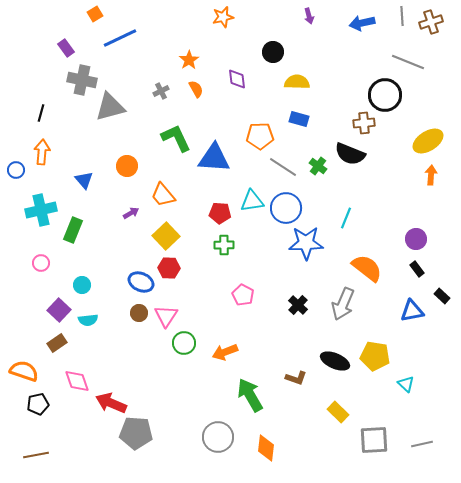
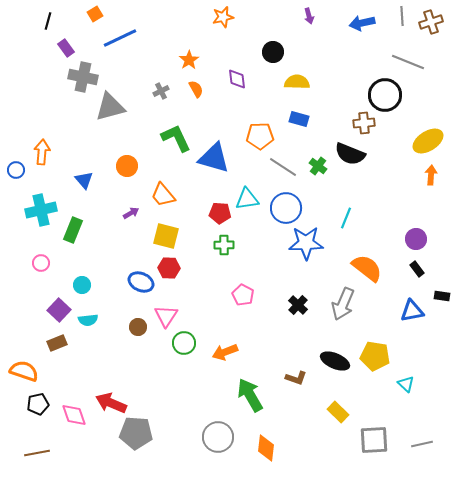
gray cross at (82, 80): moved 1 px right, 3 px up
black line at (41, 113): moved 7 px right, 92 px up
blue triangle at (214, 158): rotated 12 degrees clockwise
cyan triangle at (252, 201): moved 5 px left, 2 px up
yellow square at (166, 236): rotated 32 degrees counterclockwise
black rectangle at (442, 296): rotated 35 degrees counterclockwise
brown circle at (139, 313): moved 1 px left, 14 px down
brown rectangle at (57, 343): rotated 12 degrees clockwise
pink diamond at (77, 381): moved 3 px left, 34 px down
brown line at (36, 455): moved 1 px right, 2 px up
